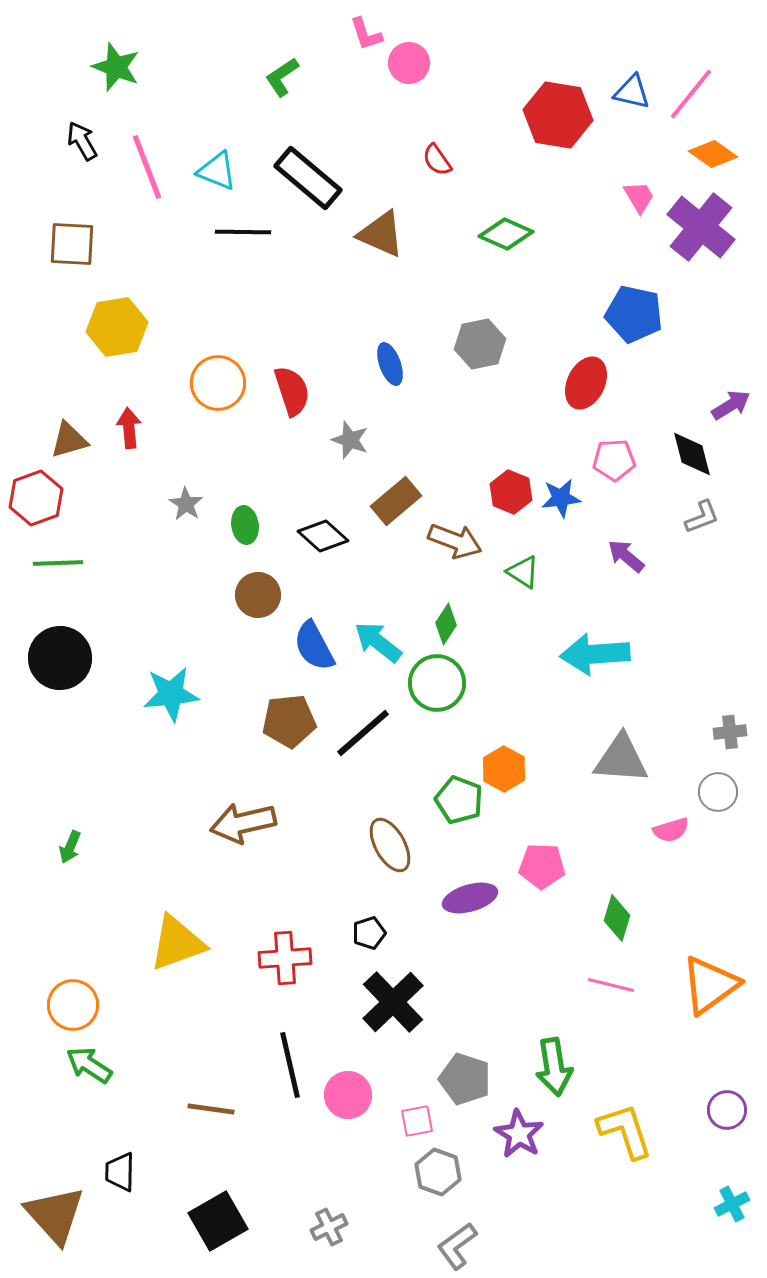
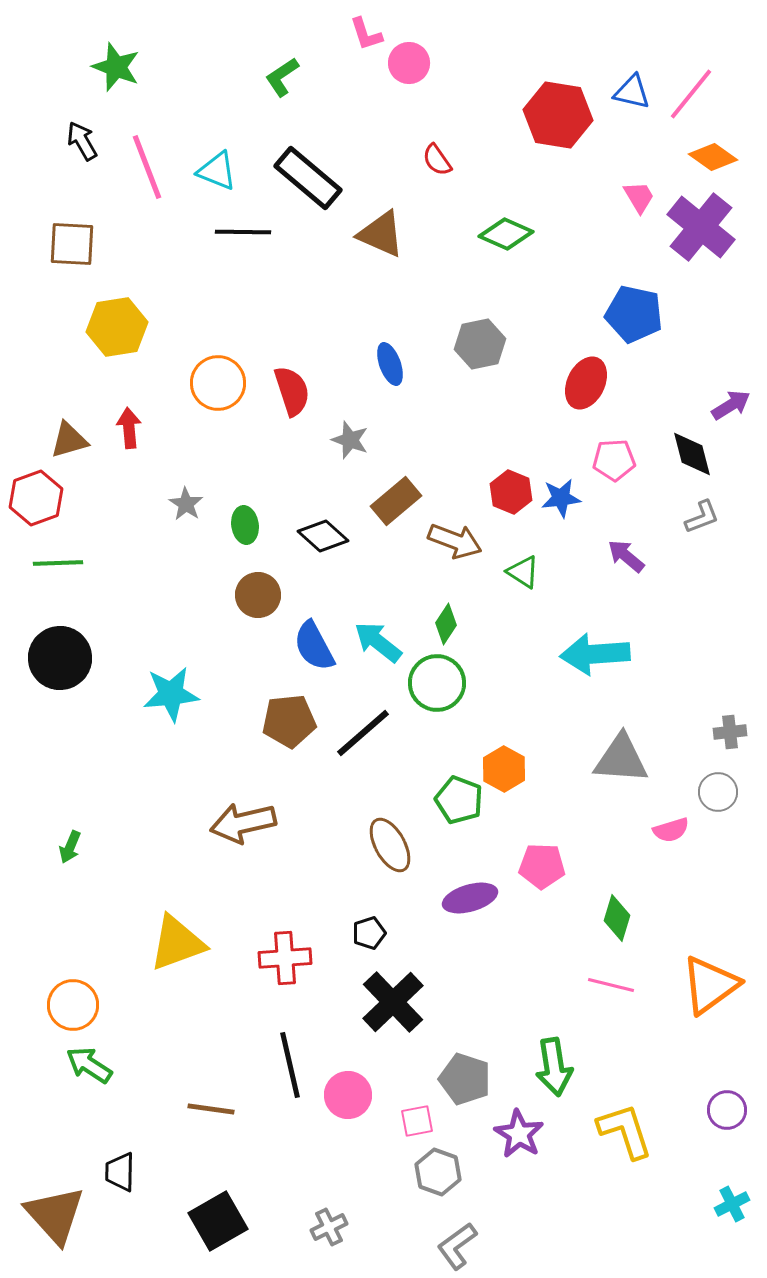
orange diamond at (713, 154): moved 3 px down
